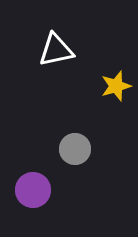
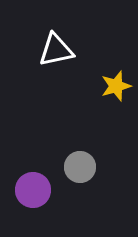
gray circle: moved 5 px right, 18 px down
